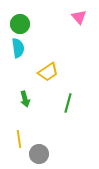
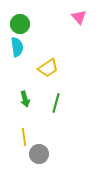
cyan semicircle: moved 1 px left, 1 px up
yellow trapezoid: moved 4 px up
green line: moved 12 px left
yellow line: moved 5 px right, 2 px up
